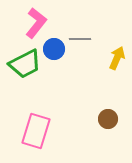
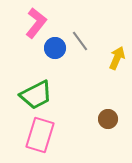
gray line: moved 2 px down; rotated 55 degrees clockwise
blue circle: moved 1 px right, 1 px up
green trapezoid: moved 11 px right, 31 px down
pink rectangle: moved 4 px right, 4 px down
